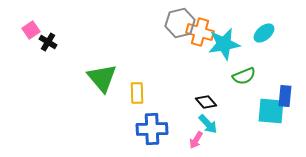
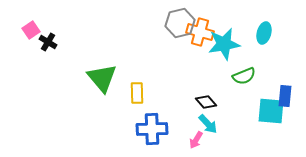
cyan ellipse: rotated 35 degrees counterclockwise
